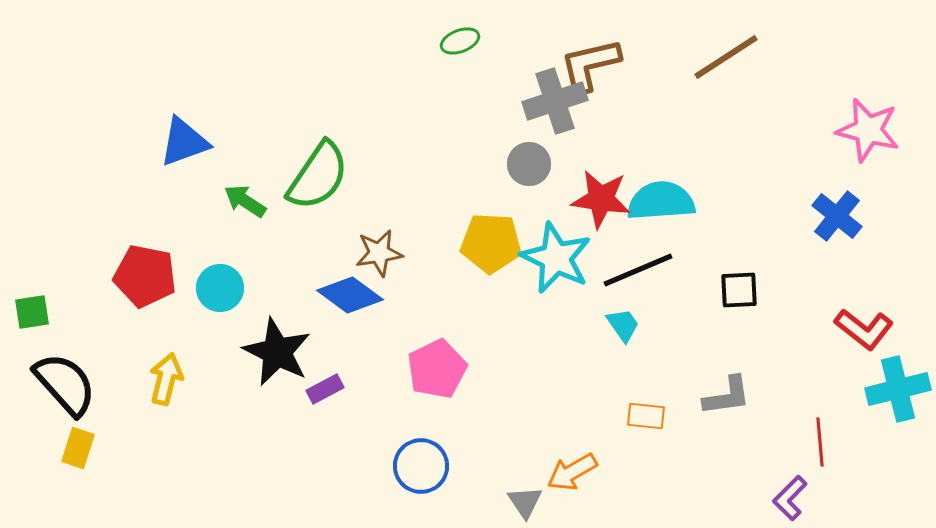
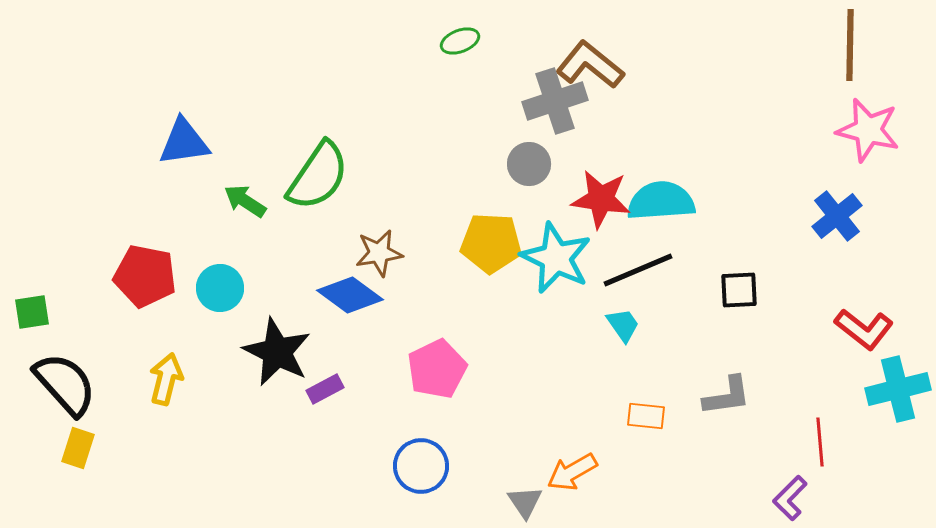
brown line: moved 124 px right, 12 px up; rotated 56 degrees counterclockwise
brown L-shape: rotated 52 degrees clockwise
blue triangle: rotated 12 degrees clockwise
blue cross: rotated 12 degrees clockwise
